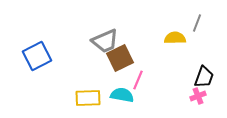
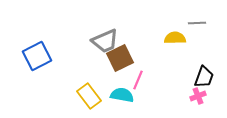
gray line: rotated 66 degrees clockwise
yellow rectangle: moved 1 px right, 2 px up; rotated 55 degrees clockwise
